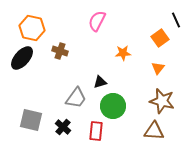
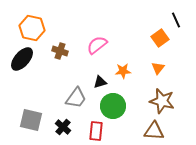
pink semicircle: moved 24 px down; rotated 25 degrees clockwise
orange star: moved 18 px down
black ellipse: moved 1 px down
